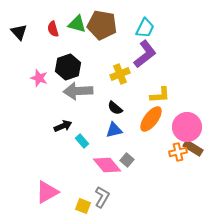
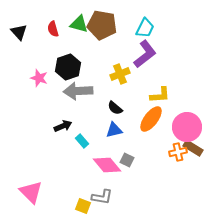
green triangle: moved 2 px right
gray square: rotated 16 degrees counterclockwise
pink triangle: moved 16 px left; rotated 45 degrees counterclockwise
gray L-shape: rotated 70 degrees clockwise
